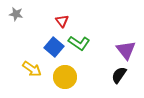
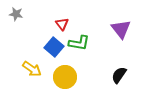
red triangle: moved 3 px down
green L-shape: rotated 25 degrees counterclockwise
purple triangle: moved 5 px left, 21 px up
